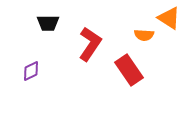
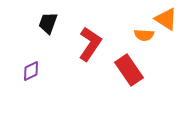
orange triangle: moved 3 px left, 1 px down
black trapezoid: rotated 110 degrees clockwise
